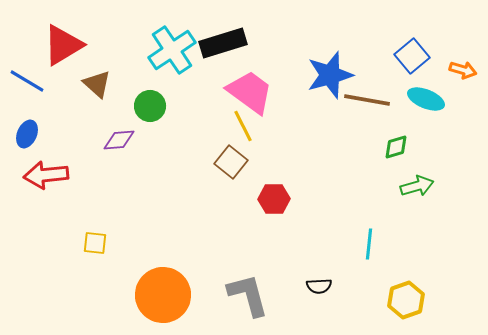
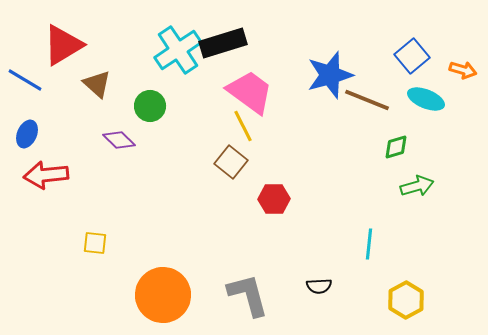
cyan cross: moved 6 px right
blue line: moved 2 px left, 1 px up
brown line: rotated 12 degrees clockwise
purple diamond: rotated 48 degrees clockwise
yellow hexagon: rotated 9 degrees counterclockwise
